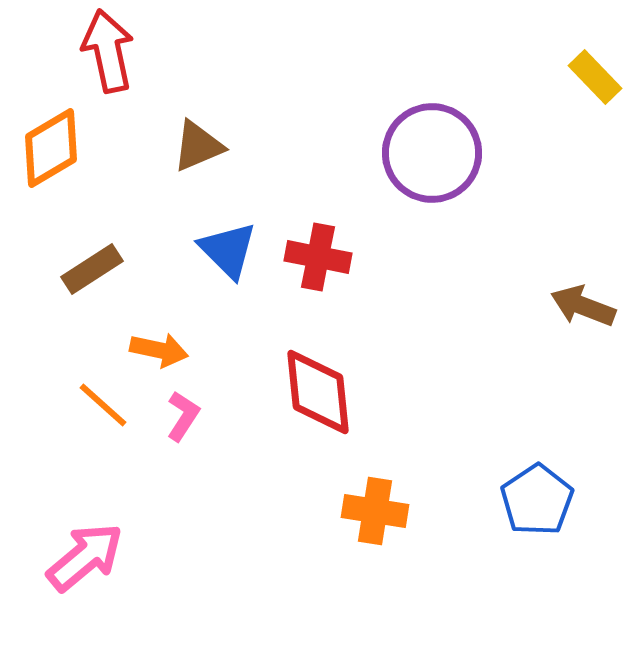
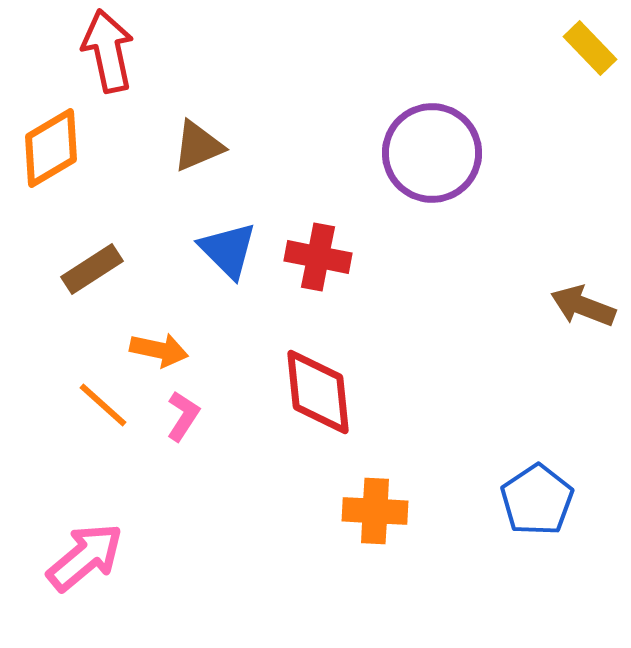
yellow rectangle: moved 5 px left, 29 px up
orange cross: rotated 6 degrees counterclockwise
